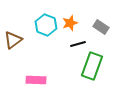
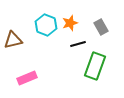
gray rectangle: rotated 28 degrees clockwise
brown triangle: rotated 24 degrees clockwise
green rectangle: moved 3 px right
pink rectangle: moved 9 px left, 2 px up; rotated 24 degrees counterclockwise
